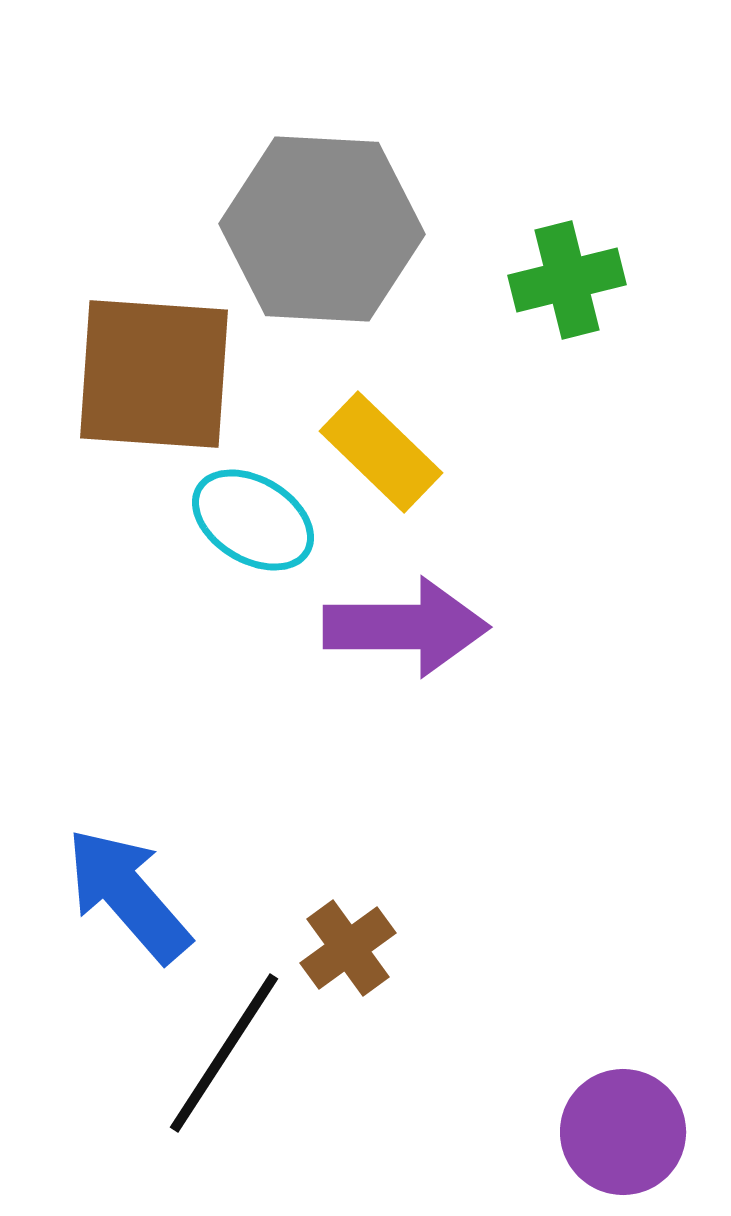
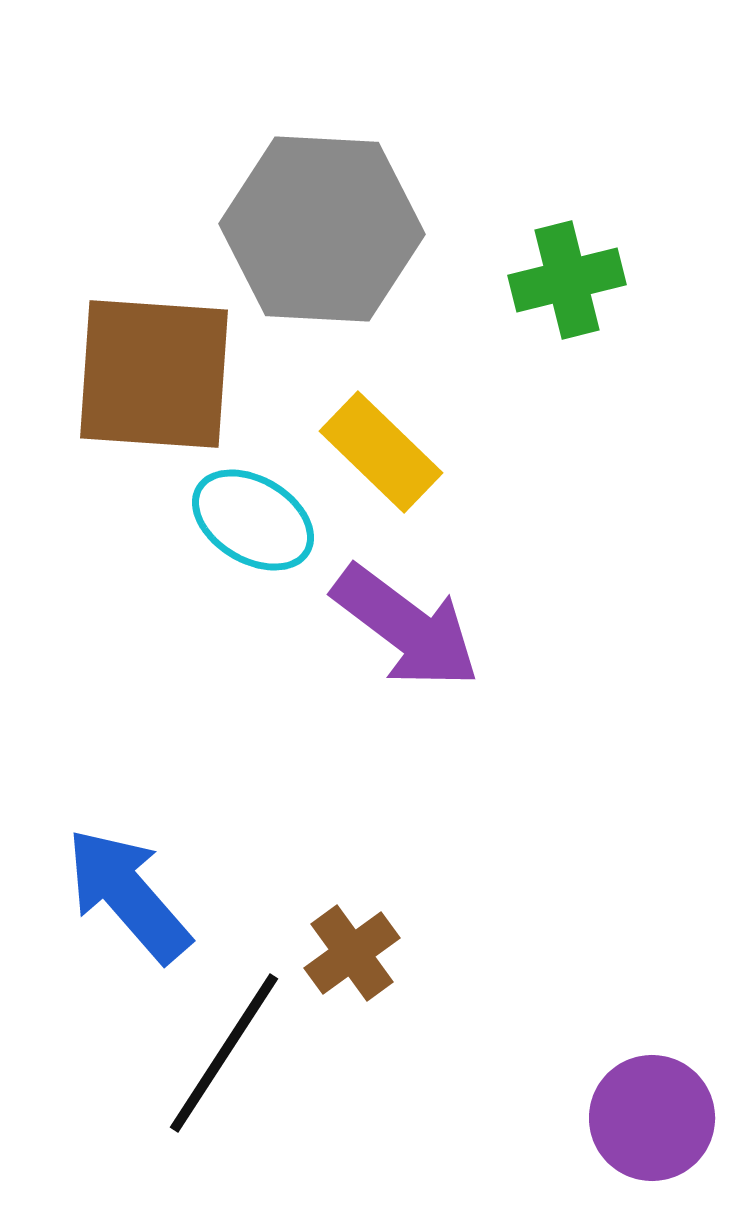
purple arrow: rotated 37 degrees clockwise
brown cross: moved 4 px right, 5 px down
purple circle: moved 29 px right, 14 px up
